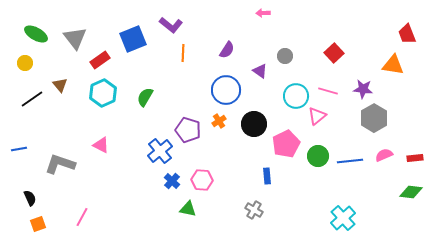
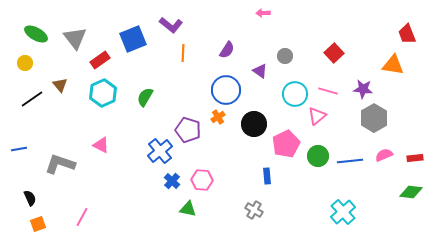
cyan circle at (296, 96): moved 1 px left, 2 px up
orange cross at (219, 121): moved 1 px left, 4 px up
cyan cross at (343, 218): moved 6 px up
